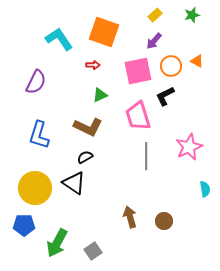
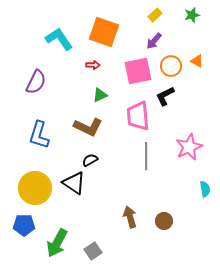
pink trapezoid: rotated 12 degrees clockwise
black semicircle: moved 5 px right, 3 px down
